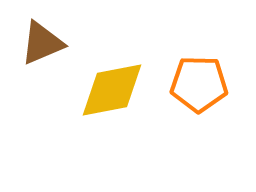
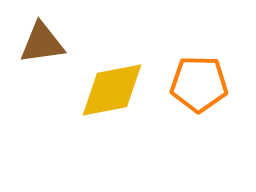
brown triangle: rotated 15 degrees clockwise
